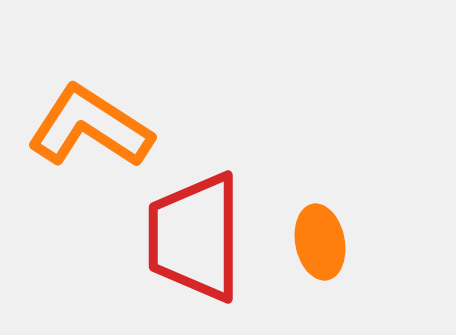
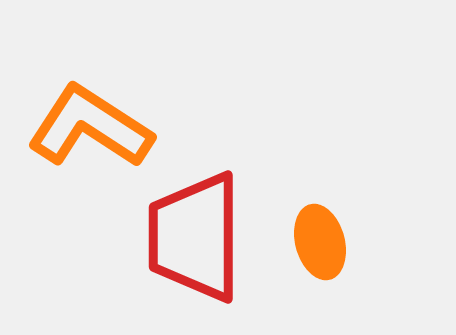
orange ellipse: rotated 4 degrees counterclockwise
